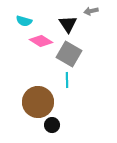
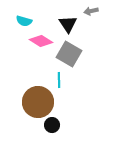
cyan line: moved 8 px left
